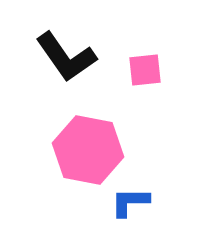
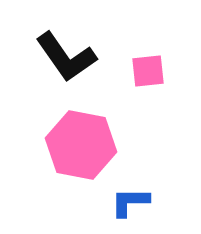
pink square: moved 3 px right, 1 px down
pink hexagon: moved 7 px left, 5 px up
